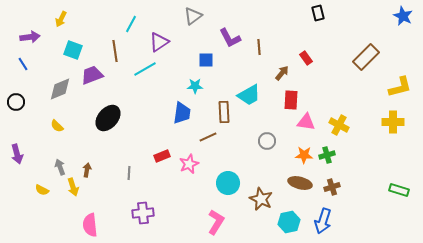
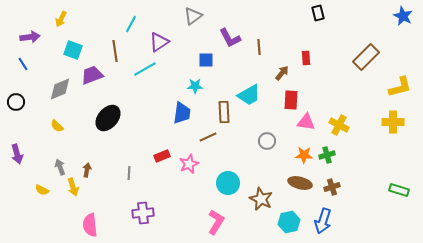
red rectangle at (306, 58): rotated 32 degrees clockwise
